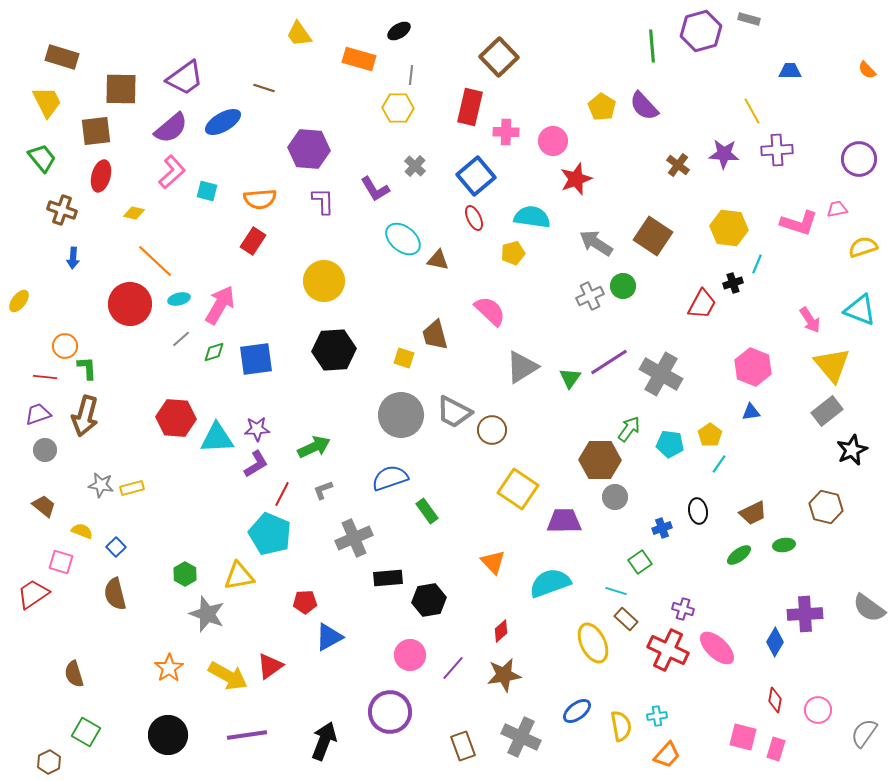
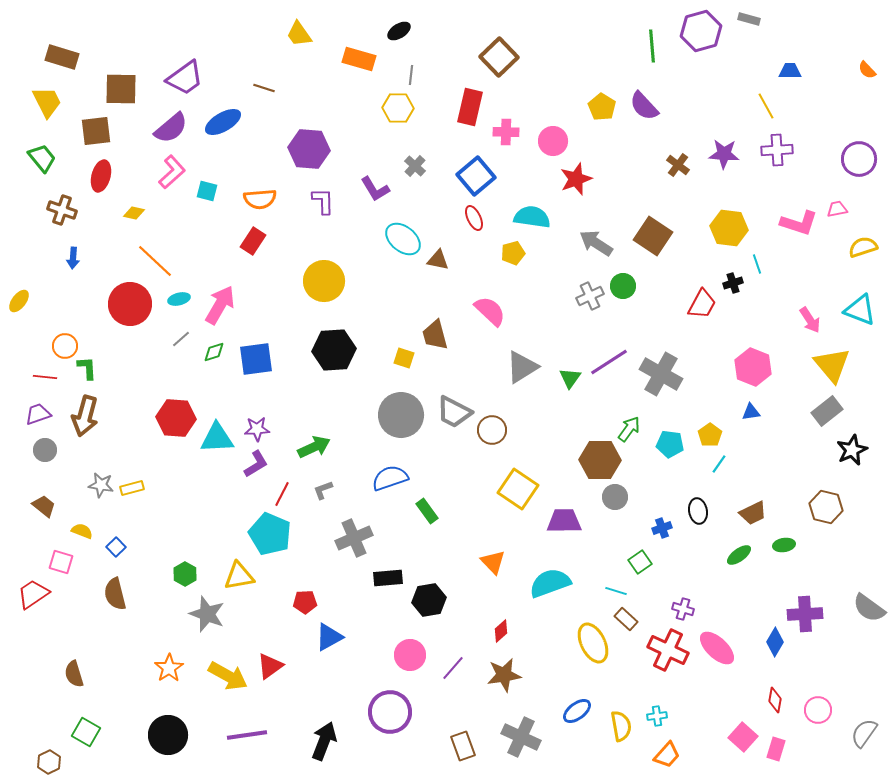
yellow line at (752, 111): moved 14 px right, 5 px up
cyan line at (757, 264): rotated 42 degrees counterclockwise
pink square at (743, 737): rotated 28 degrees clockwise
